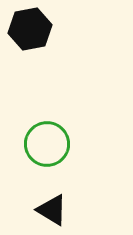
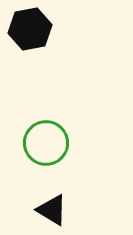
green circle: moved 1 px left, 1 px up
